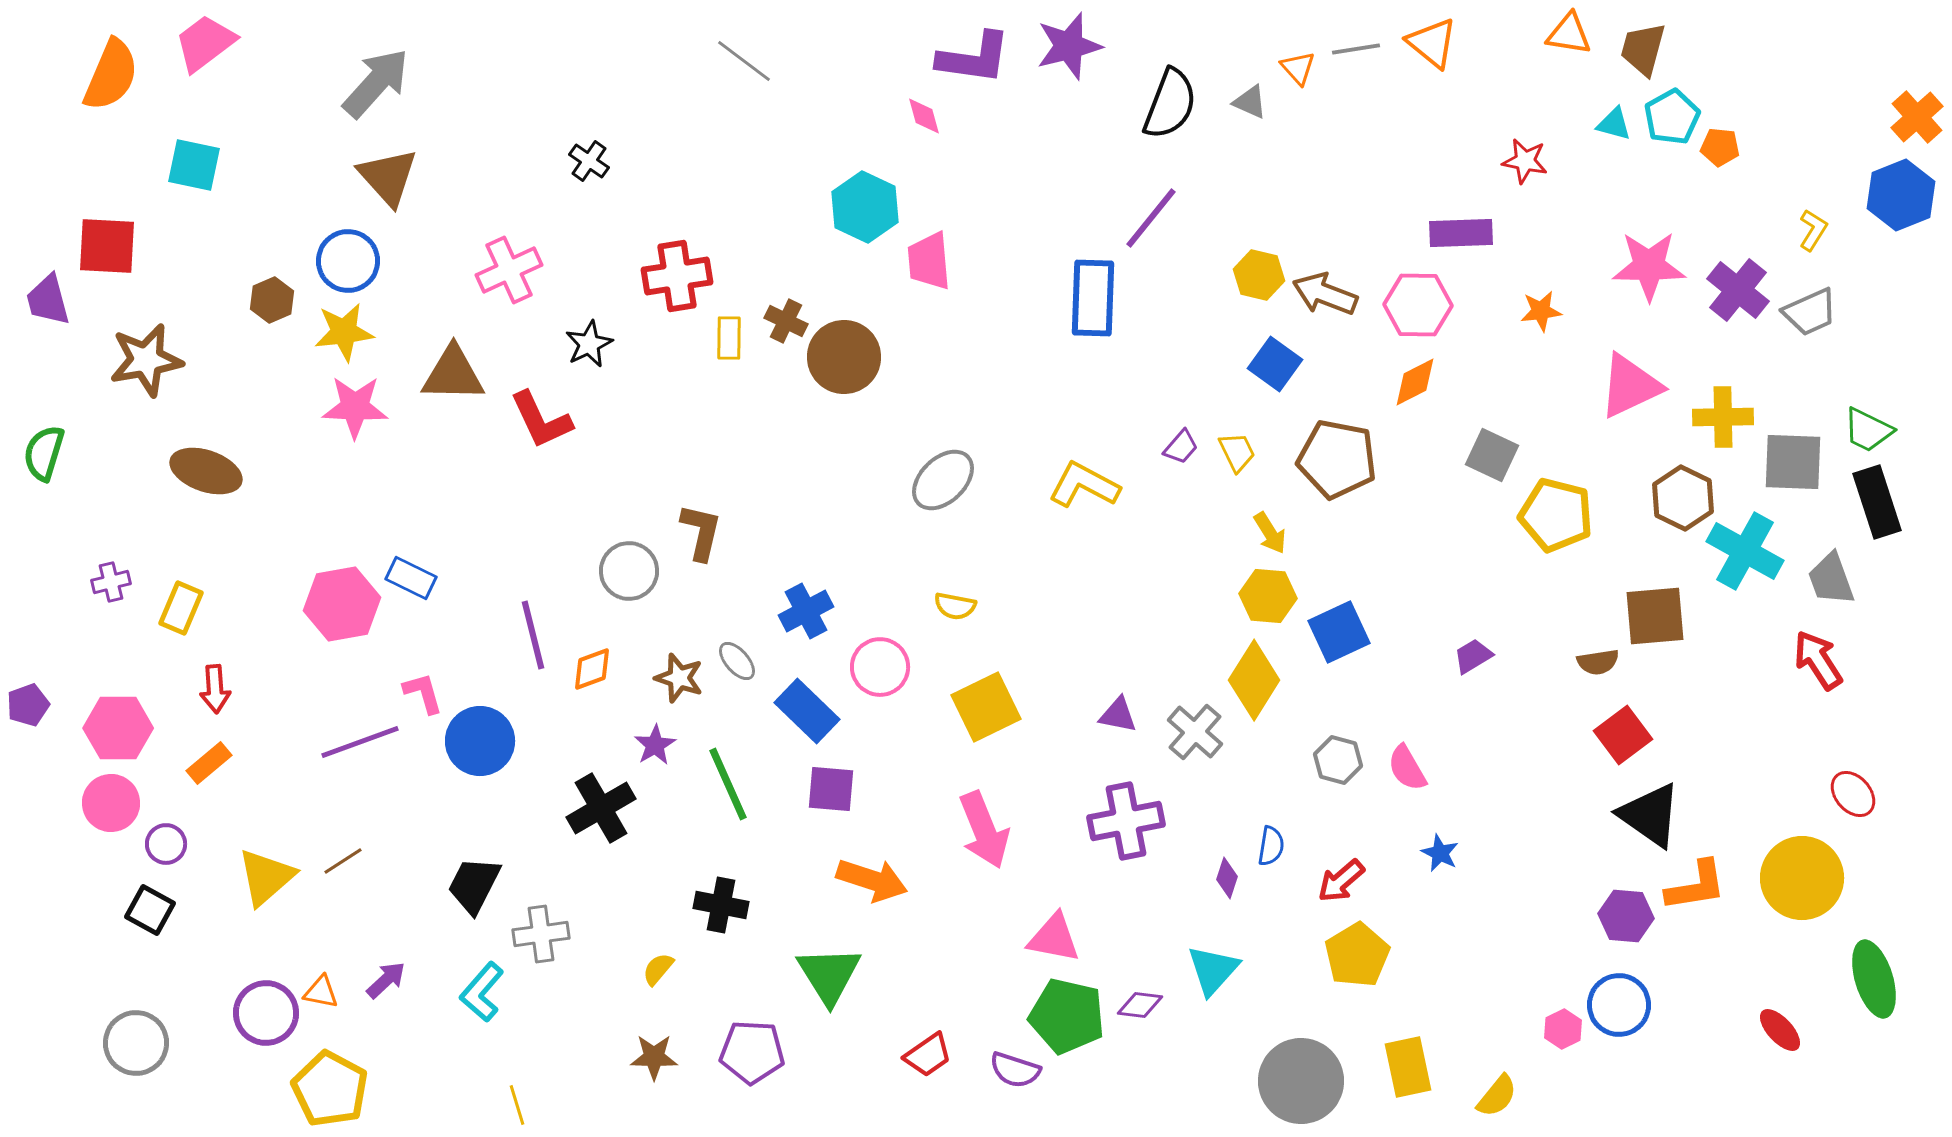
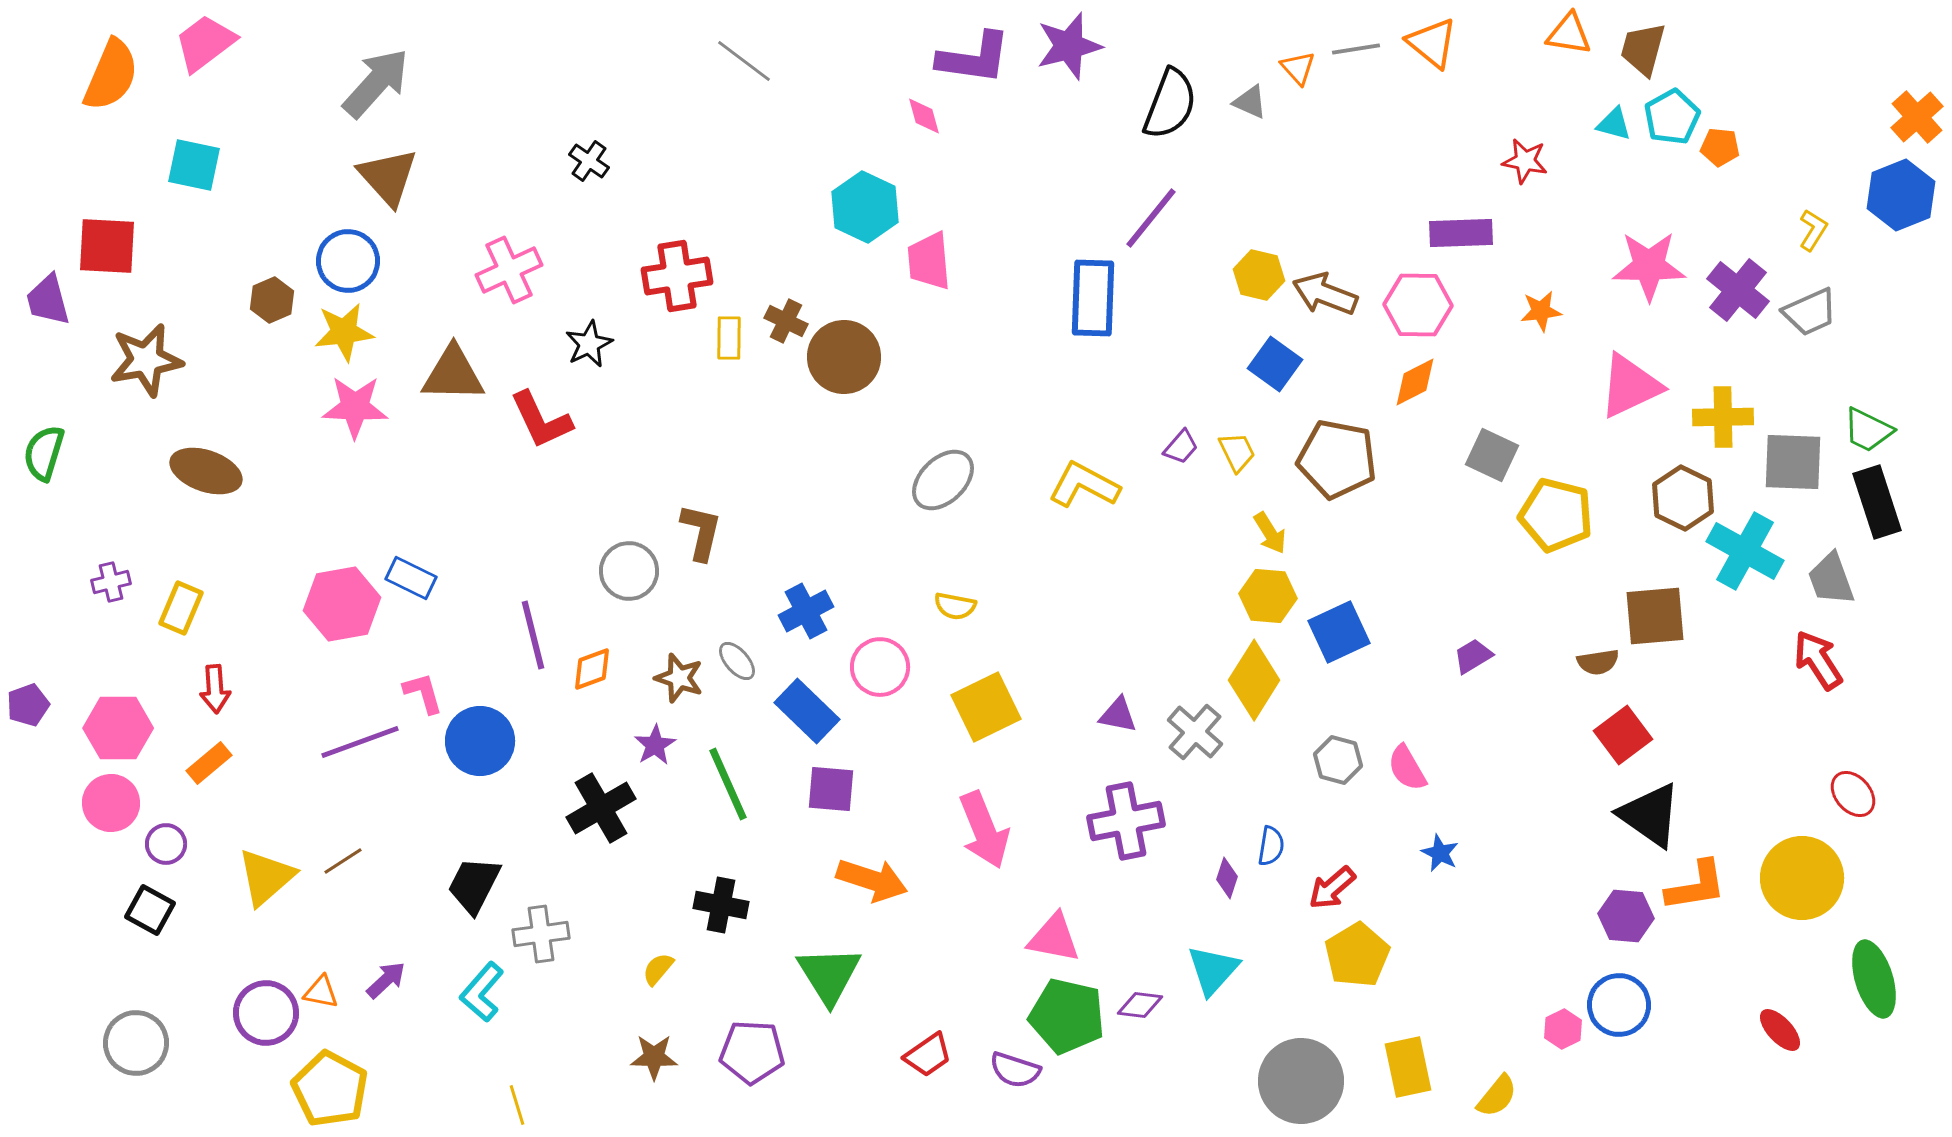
red arrow at (1341, 881): moved 9 px left, 7 px down
